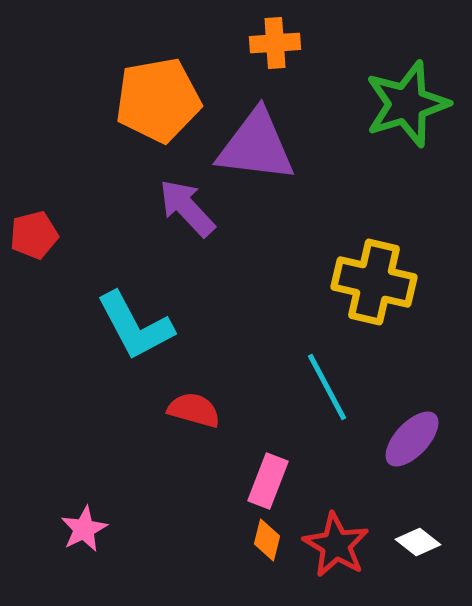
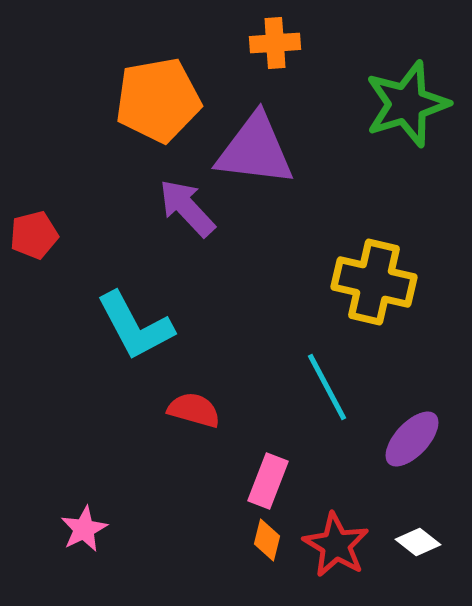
purple triangle: moved 1 px left, 4 px down
